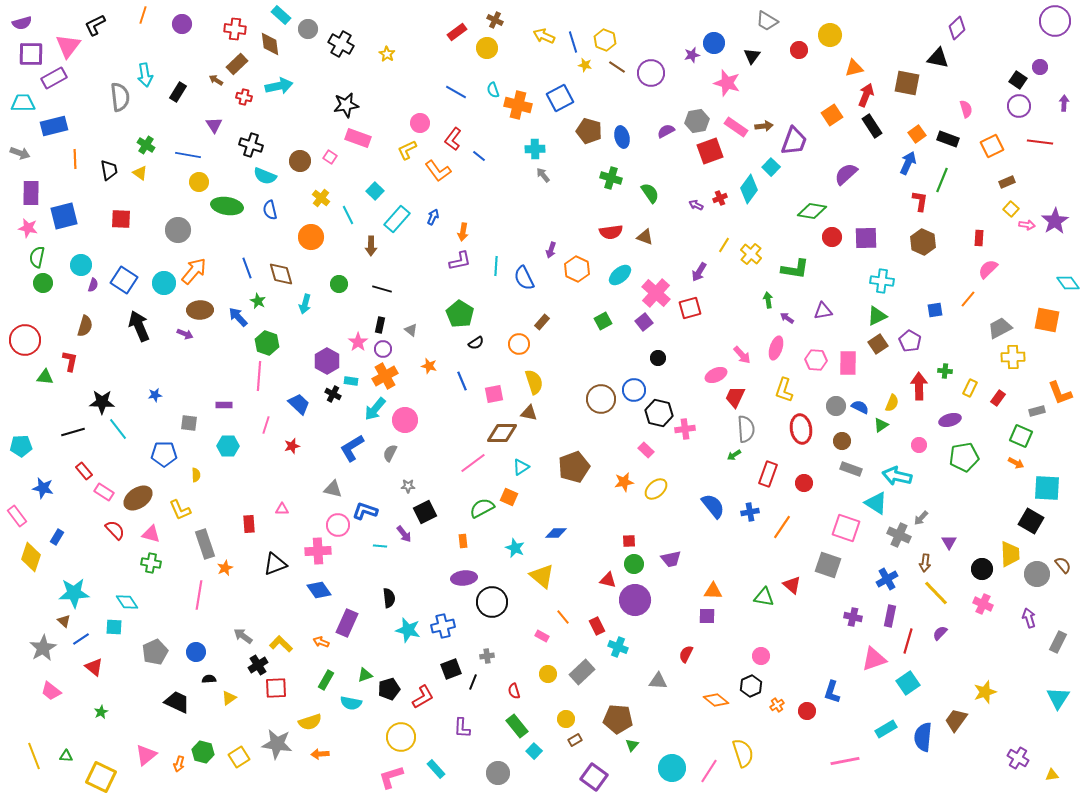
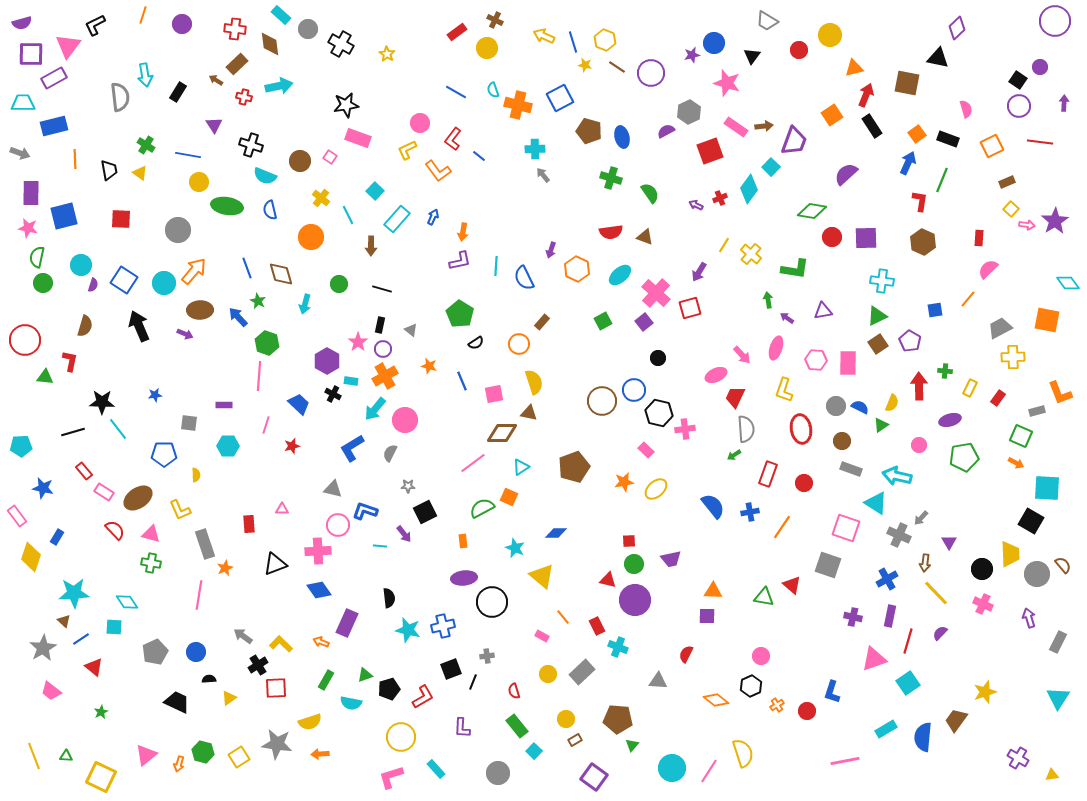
gray hexagon at (697, 121): moved 8 px left, 9 px up; rotated 15 degrees counterclockwise
brown circle at (601, 399): moved 1 px right, 2 px down
